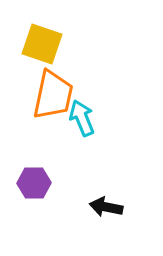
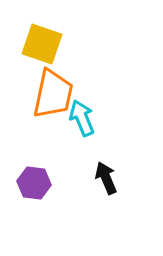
orange trapezoid: moved 1 px up
purple hexagon: rotated 8 degrees clockwise
black arrow: moved 29 px up; rotated 56 degrees clockwise
